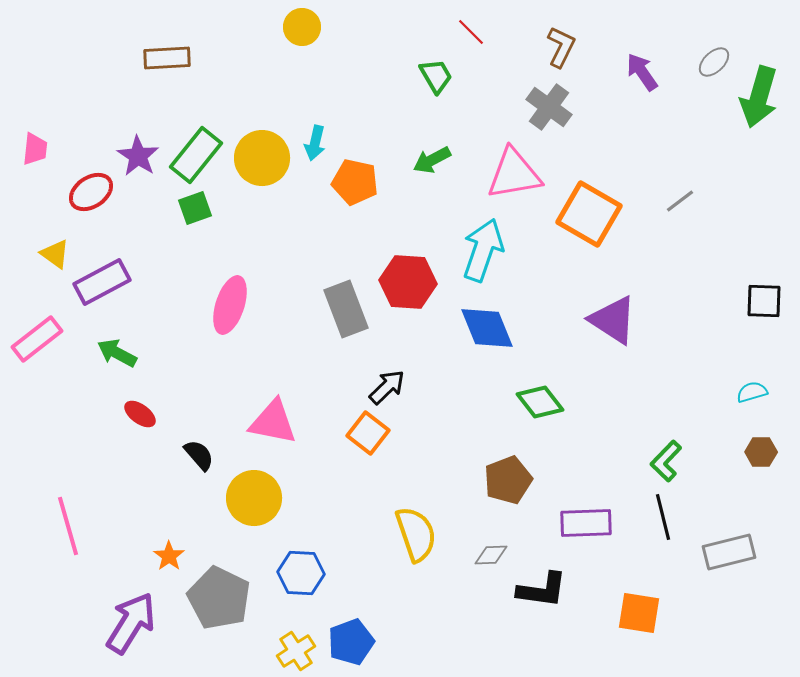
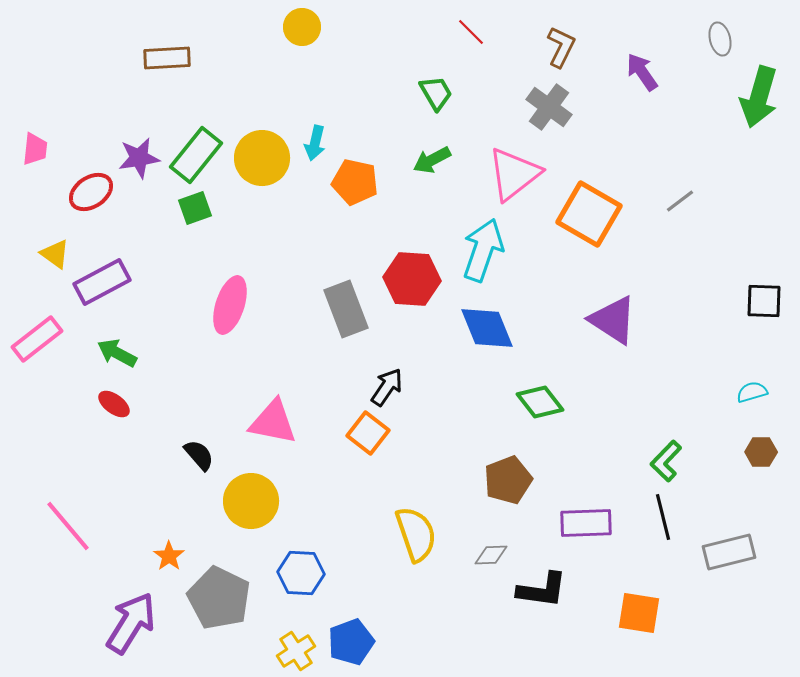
gray ellipse at (714, 62): moved 6 px right, 23 px up; rotated 60 degrees counterclockwise
green trapezoid at (436, 76): moved 17 px down
purple star at (138, 156): moved 1 px right, 2 px down; rotated 30 degrees clockwise
pink triangle at (514, 174): rotated 28 degrees counterclockwise
red hexagon at (408, 282): moved 4 px right, 3 px up
black arrow at (387, 387): rotated 12 degrees counterclockwise
red ellipse at (140, 414): moved 26 px left, 10 px up
yellow circle at (254, 498): moved 3 px left, 3 px down
pink line at (68, 526): rotated 24 degrees counterclockwise
